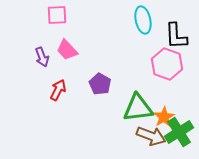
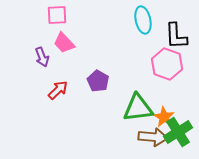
pink trapezoid: moved 3 px left, 7 px up
purple pentagon: moved 2 px left, 3 px up
red arrow: rotated 20 degrees clockwise
orange star: rotated 10 degrees counterclockwise
green cross: moved 1 px left
brown arrow: moved 2 px right, 1 px down; rotated 16 degrees counterclockwise
